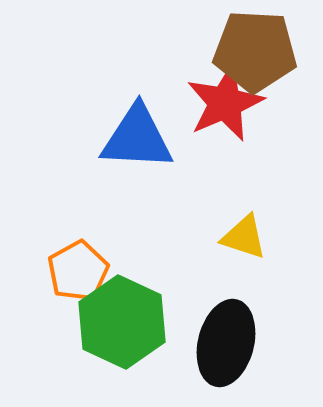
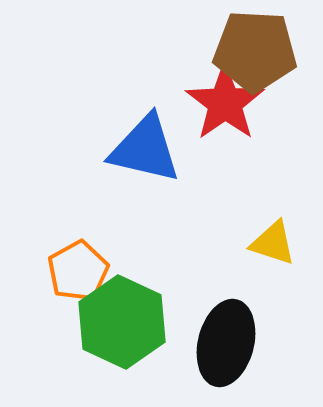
red star: rotated 12 degrees counterclockwise
blue triangle: moved 8 px right, 11 px down; rotated 10 degrees clockwise
yellow triangle: moved 29 px right, 6 px down
